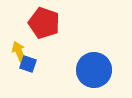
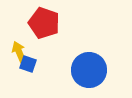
blue circle: moved 5 px left
